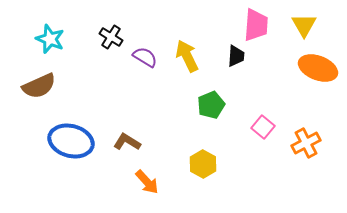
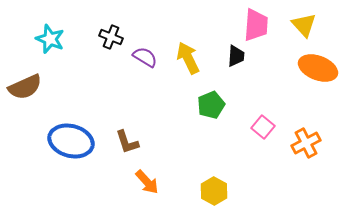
yellow triangle: rotated 12 degrees counterclockwise
black cross: rotated 10 degrees counterclockwise
yellow arrow: moved 1 px right, 2 px down
brown semicircle: moved 14 px left, 1 px down
brown L-shape: rotated 140 degrees counterclockwise
yellow hexagon: moved 11 px right, 27 px down
